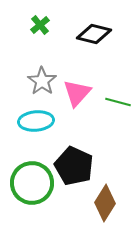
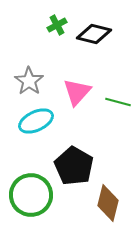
green cross: moved 17 px right; rotated 12 degrees clockwise
gray star: moved 13 px left
pink triangle: moved 1 px up
cyan ellipse: rotated 20 degrees counterclockwise
black pentagon: rotated 6 degrees clockwise
green circle: moved 1 px left, 12 px down
brown diamond: moved 3 px right; rotated 18 degrees counterclockwise
